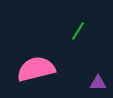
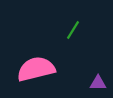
green line: moved 5 px left, 1 px up
